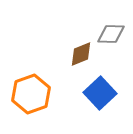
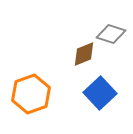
gray diamond: rotated 16 degrees clockwise
brown diamond: moved 3 px right
